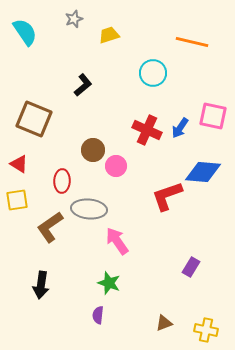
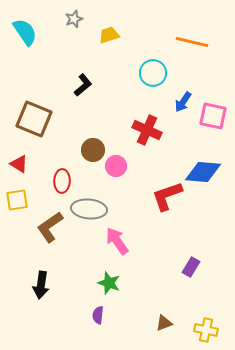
blue arrow: moved 3 px right, 26 px up
